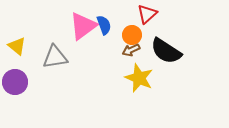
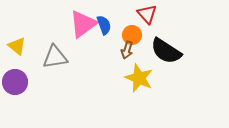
red triangle: rotated 30 degrees counterclockwise
pink triangle: moved 2 px up
brown arrow: moved 4 px left; rotated 48 degrees counterclockwise
